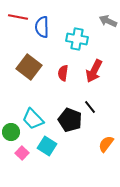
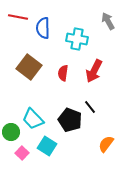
gray arrow: rotated 36 degrees clockwise
blue semicircle: moved 1 px right, 1 px down
